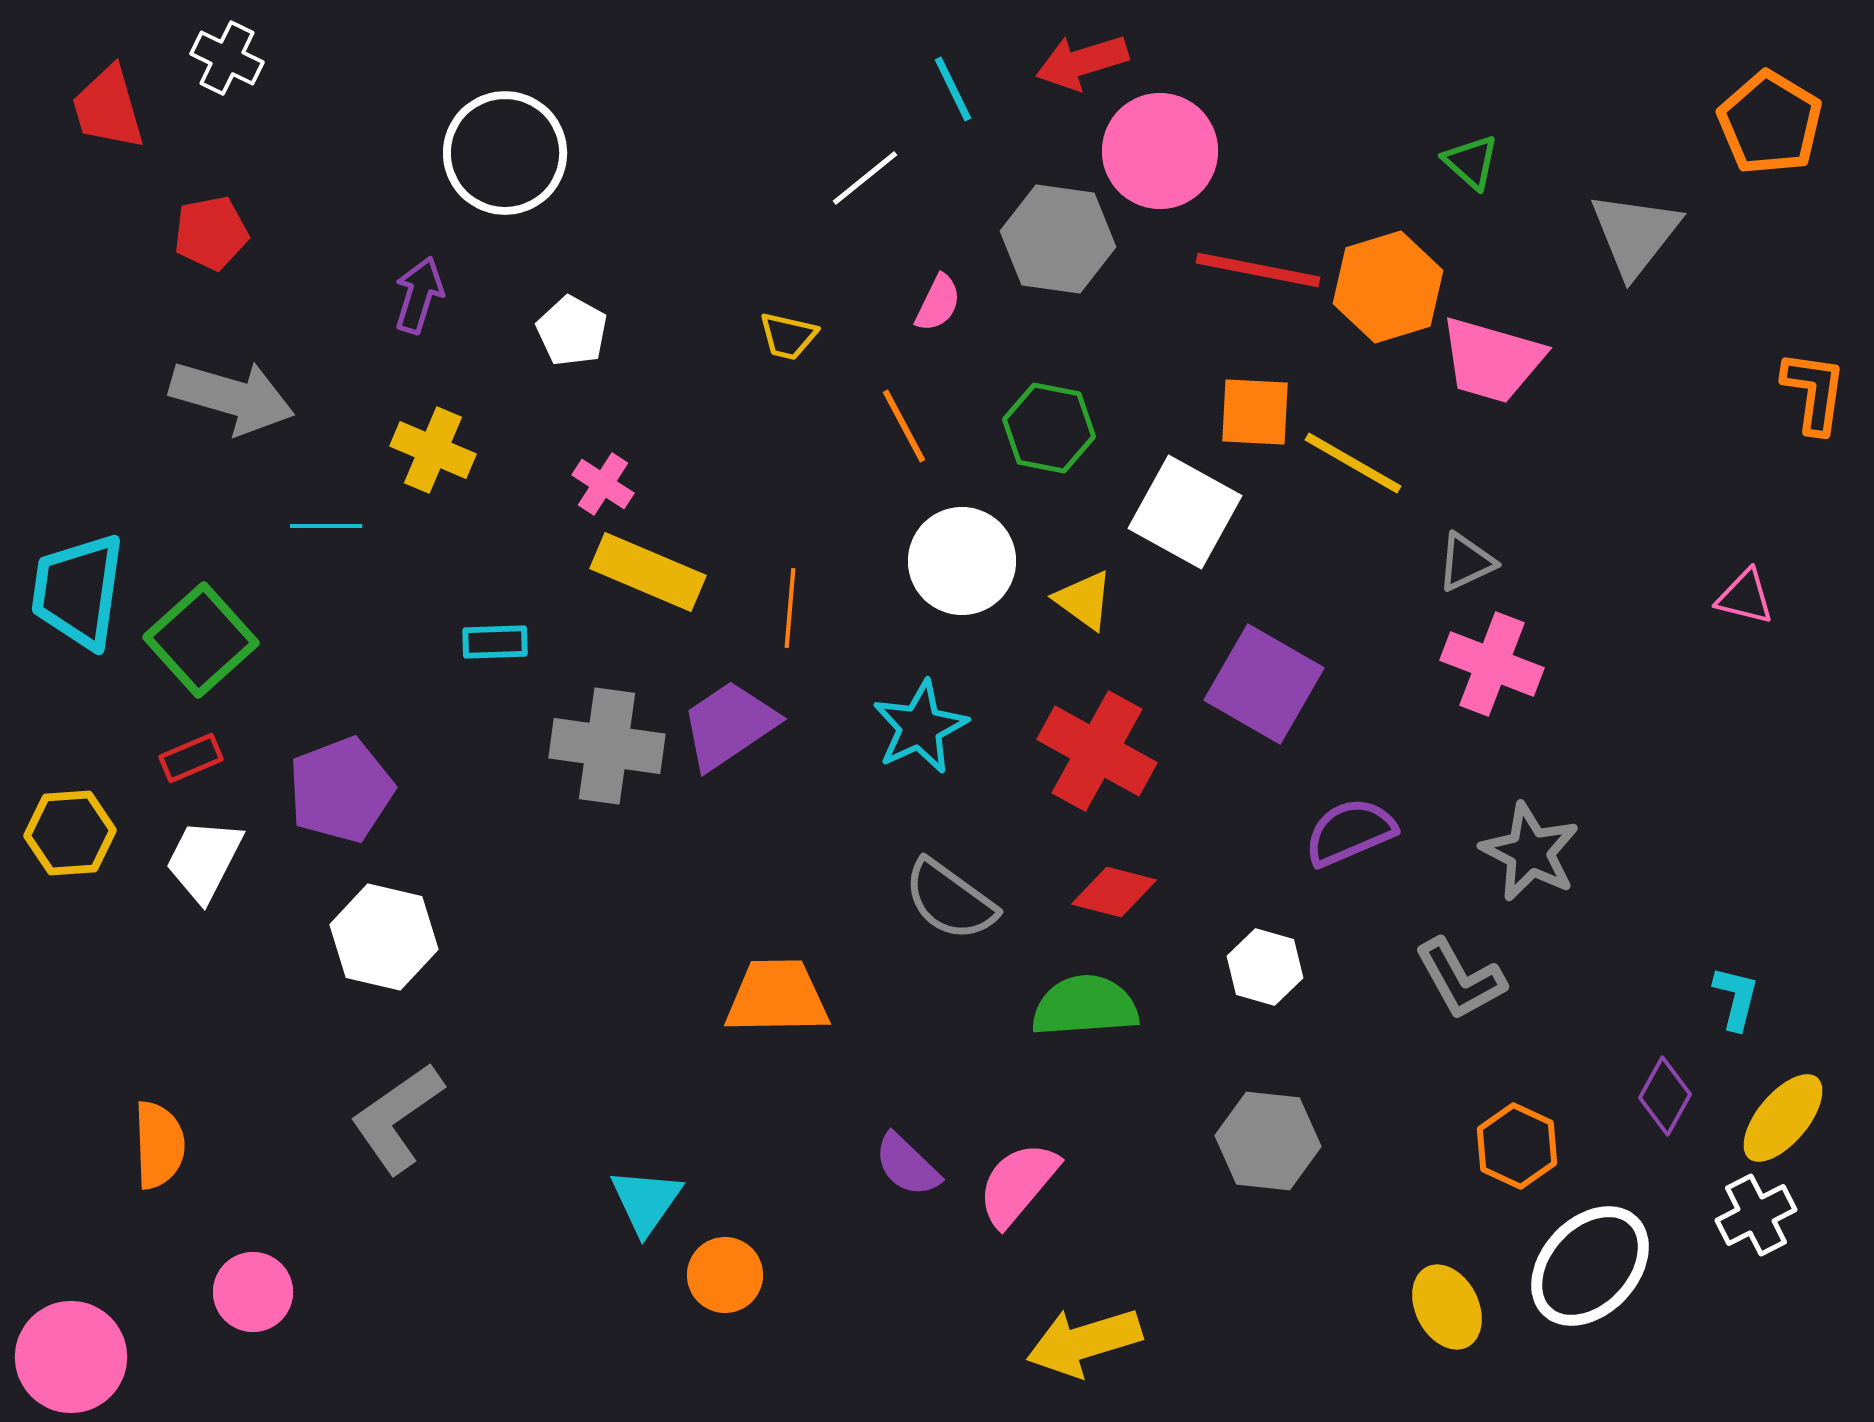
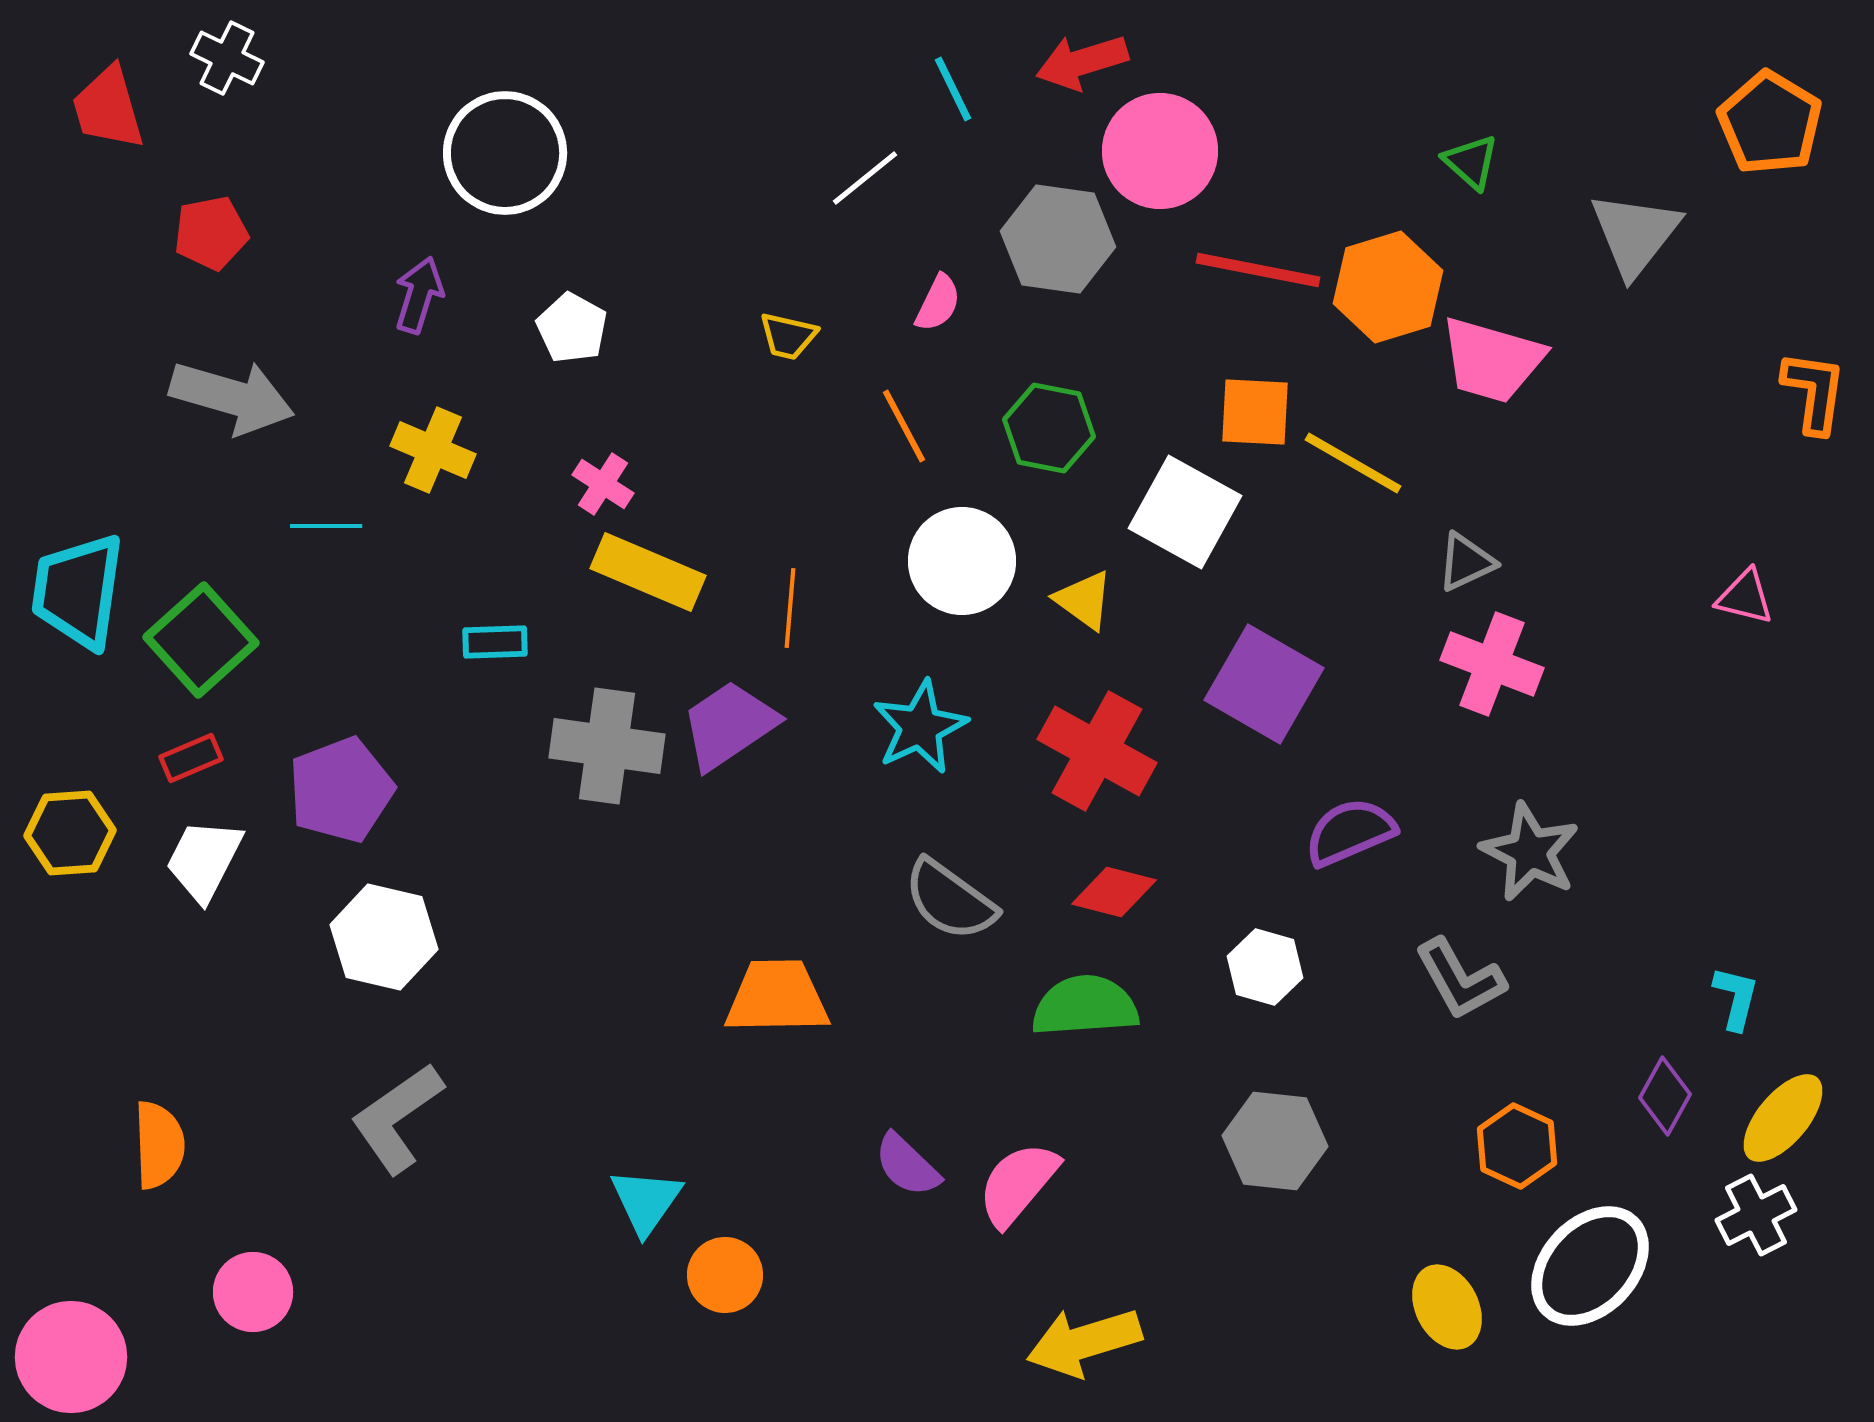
white pentagon at (572, 331): moved 3 px up
gray hexagon at (1268, 1141): moved 7 px right
